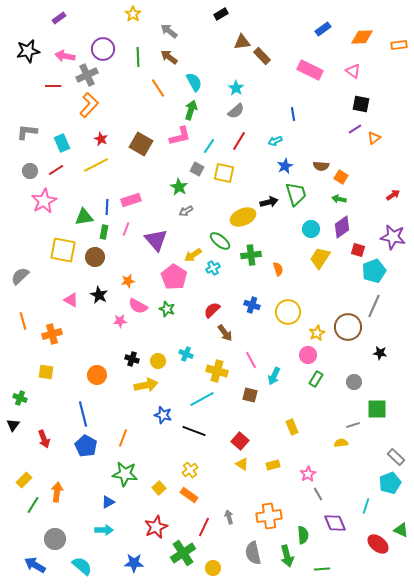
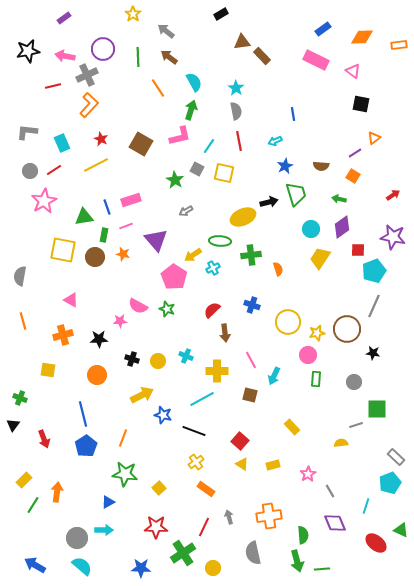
purple rectangle at (59, 18): moved 5 px right
gray arrow at (169, 31): moved 3 px left
pink rectangle at (310, 70): moved 6 px right, 10 px up
red line at (53, 86): rotated 14 degrees counterclockwise
gray semicircle at (236, 111): rotated 60 degrees counterclockwise
purple line at (355, 129): moved 24 px down
red line at (239, 141): rotated 42 degrees counterclockwise
red line at (56, 170): moved 2 px left
orange square at (341, 177): moved 12 px right, 1 px up
green star at (179, 187): moved 4 px left, 7 px up
blue line at (107, 207): rotated 21 degrees counterclockwise
pink line at (126, 229): moved 3 px up; rotated 48 degrees clockwise
green rectangle at (104, 232): moved 3 px down
green ellipse at (220, 241): rotated 35 degrees counterclockwise
red square at (358, 250): rotated 16 degrees counterclockwise
gray semicircle at (20, 276): rotated 36 degrees counterclockwise
orange star at (128, 281): moved 5 px left, 27 px up; rotated 24 degrees clockwise
black star at (99, 295): moved 44 px down; rotated 30 degrees counterclockwise
yellow circle at (288, 312): moved 10 px down
brown circle at (348, 327): moved 1 px left, 2 px down
brown arrow at (225, 333): rotated 30 degrees clockwise
yellow star at (317, 333): rotated 14 degrees clockwise
orange cross at (52, 334): moved 11 px right, 1 px down
black star at (380, 353): moved 7 px left
cyan cross at (186, 354): moved 2 px down
yellow cross at (217, 371): rotated 15 degrees counterclockwise
yellow square at (46, 372): moved 2 px right, 2 px up
green rectangle at (316, 379): rotated 28 degrees counterclockwise
yellow arrow at (146, 385): moved 4 px left, 10 px down; rotated 15 degrees counterclockwise
gray line at (353, 425): moved 3 px right
yellow rectangle at (292, 427): rotated 21 degrees counterclockwise
blue pentagon at (86, 446): rotated 10 degrees clockwise
yellow cross at (190, 470): moved 6 px right, 8 px up
gray line at (318, 494): moved 12 px right, 3 px up
orange rectangle at (189, 495): moved 17 px right, 6 px up
red star at (156, 527): rotated 25 degrees clockwise
gray circle at (55, 539): moved 22 px right, 1 px up
red ellipse at (378, 544): moved 2 px left, 1 px up
green arrow at (287, 556): moved 10 px right, 5 px down
blue star at (134, 563): moved 7 px right, 5 px down
